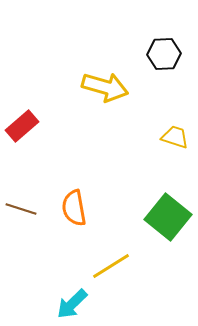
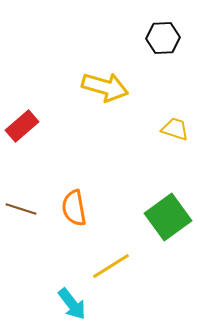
black hexagon: moved 1 px left, 16 px up
yellow trapezoid: moved 8 px up
green square: rotated 15 degrees clockwise
cyan arrow: rotated 84 degrees counterclockwise
